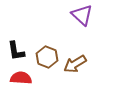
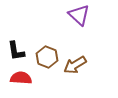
purple triangle: moved 3 px left
brown arrow: moved 1 px down
